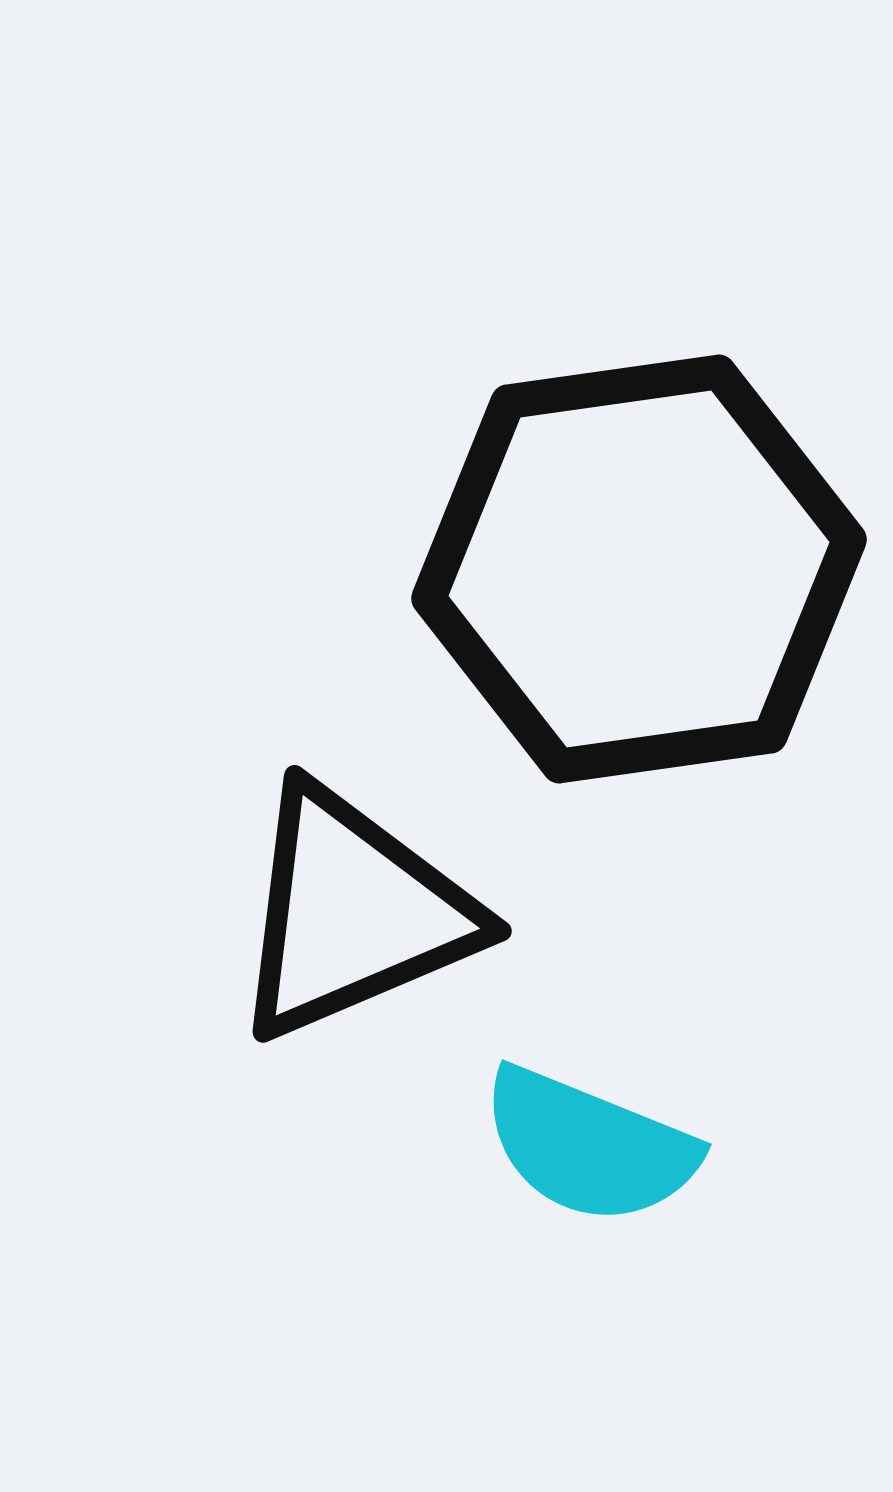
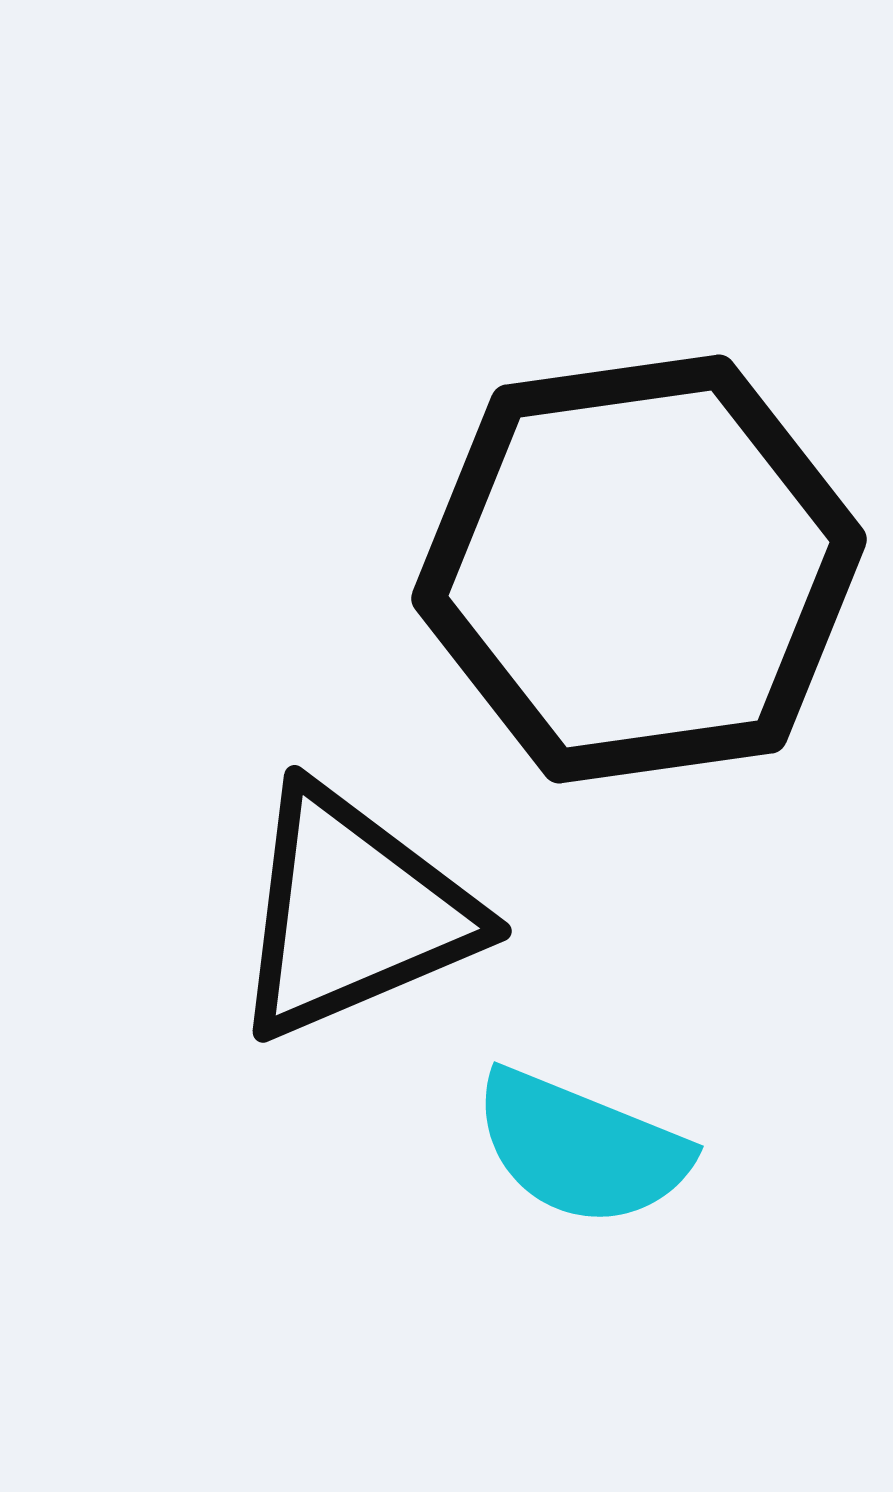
cyan semicircle: moved 8 px left, 2 px down
